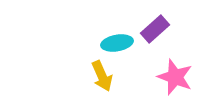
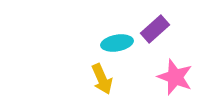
yellow arrow: moved 3 px down
